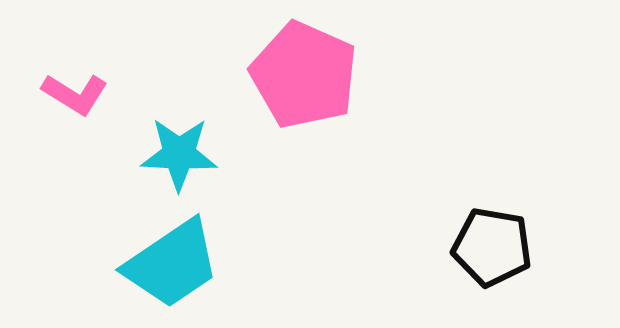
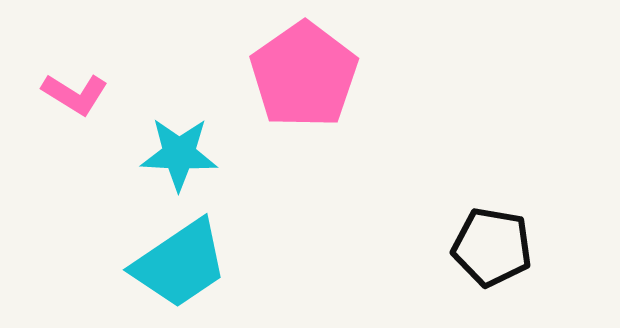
pink pentagon: rotated 13 degrees clockwise
cyan trapezoid: moved 8 px right
